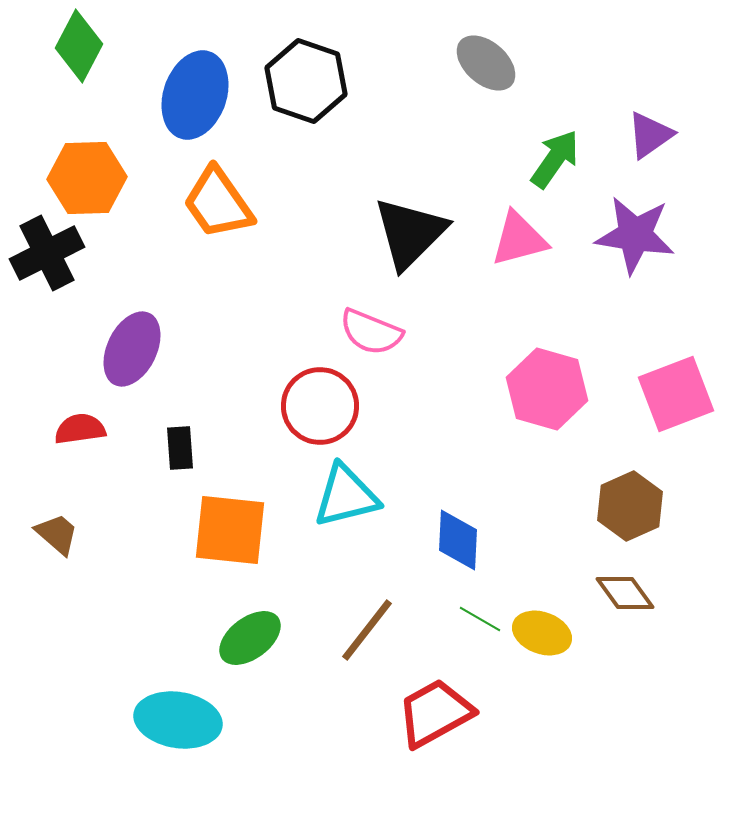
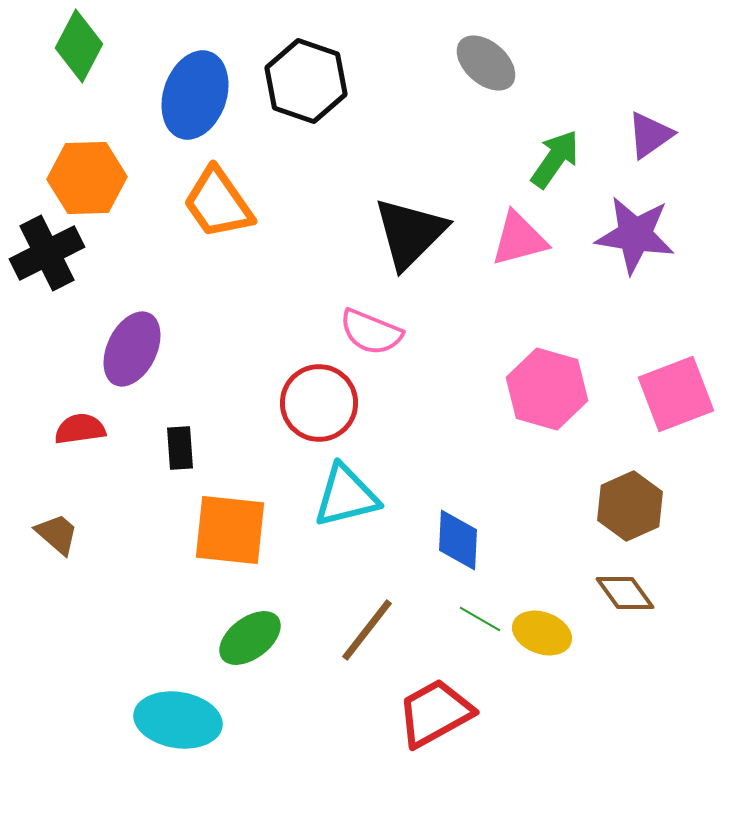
red circle: moved 1 px left, 3 px up
